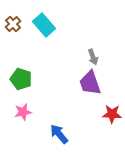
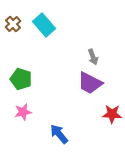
purple trapezoid: rotated 44 degrees counterclockwise
